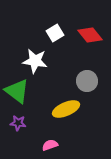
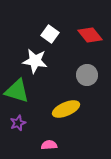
white square: moved 5 px left, 1 px down; rotated 24 degrees counterclockwise
gray circle: moved 6 px up
green triangle: rotated 20 degrees counterclockwise
purple star: rotated 28 degrees counterclockwise
pink semicircle: moved 1 px left; rotated 14 degrees clockwise
